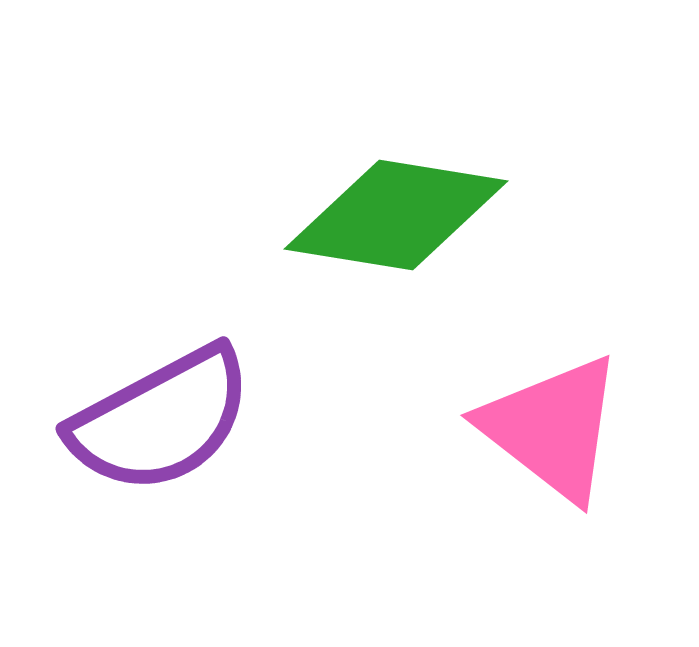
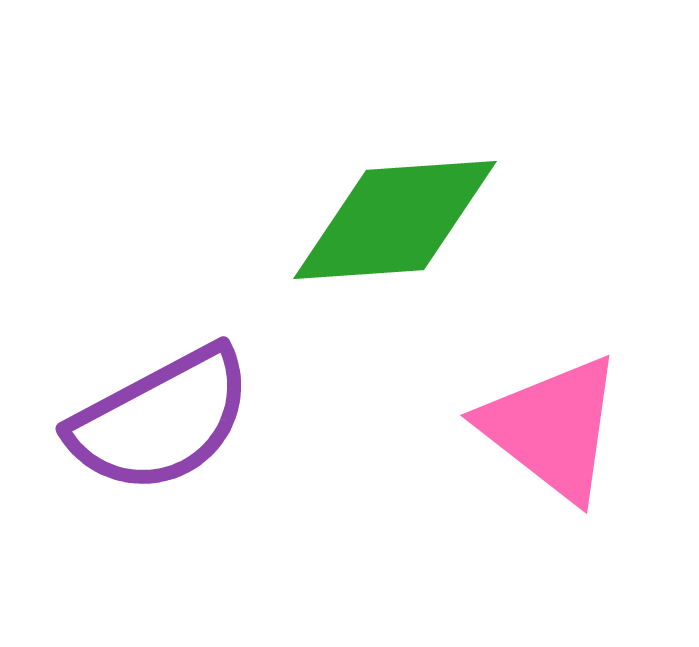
green diamond: moved 1 px left, 5 px down; rotated 13 degrees counterclockwise
